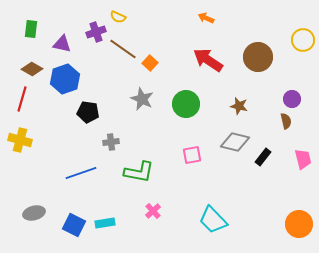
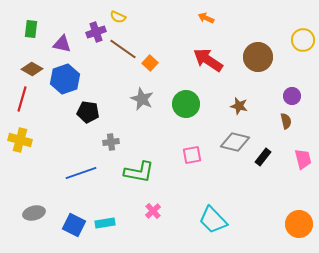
purple circle: moved 3 px up
